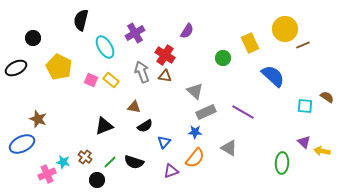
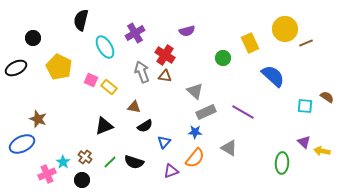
purple semicircle at (187, 31): rotated 42 degrees clockwise
brown line at (303, 45): moved 3 px right, 2 px up
yellow rectangle at (111, 80): moved 2 px left, 7 px down
cyan star at (63, 162): rotated 24 degrees clockwise
black circle at (97, 180): moved 15 px left
